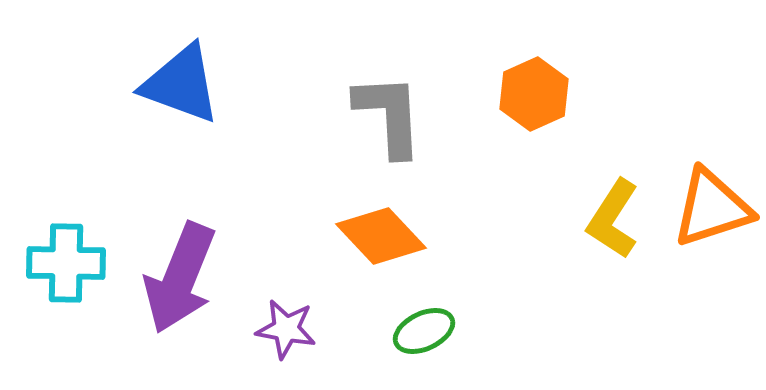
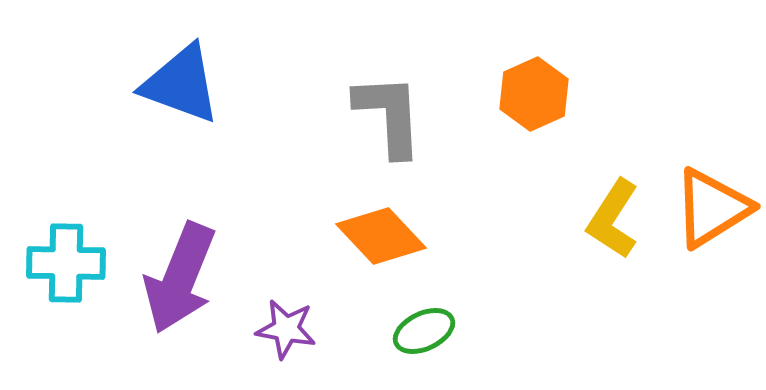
orange triangle: rotated 14 degrees counterclockwise
